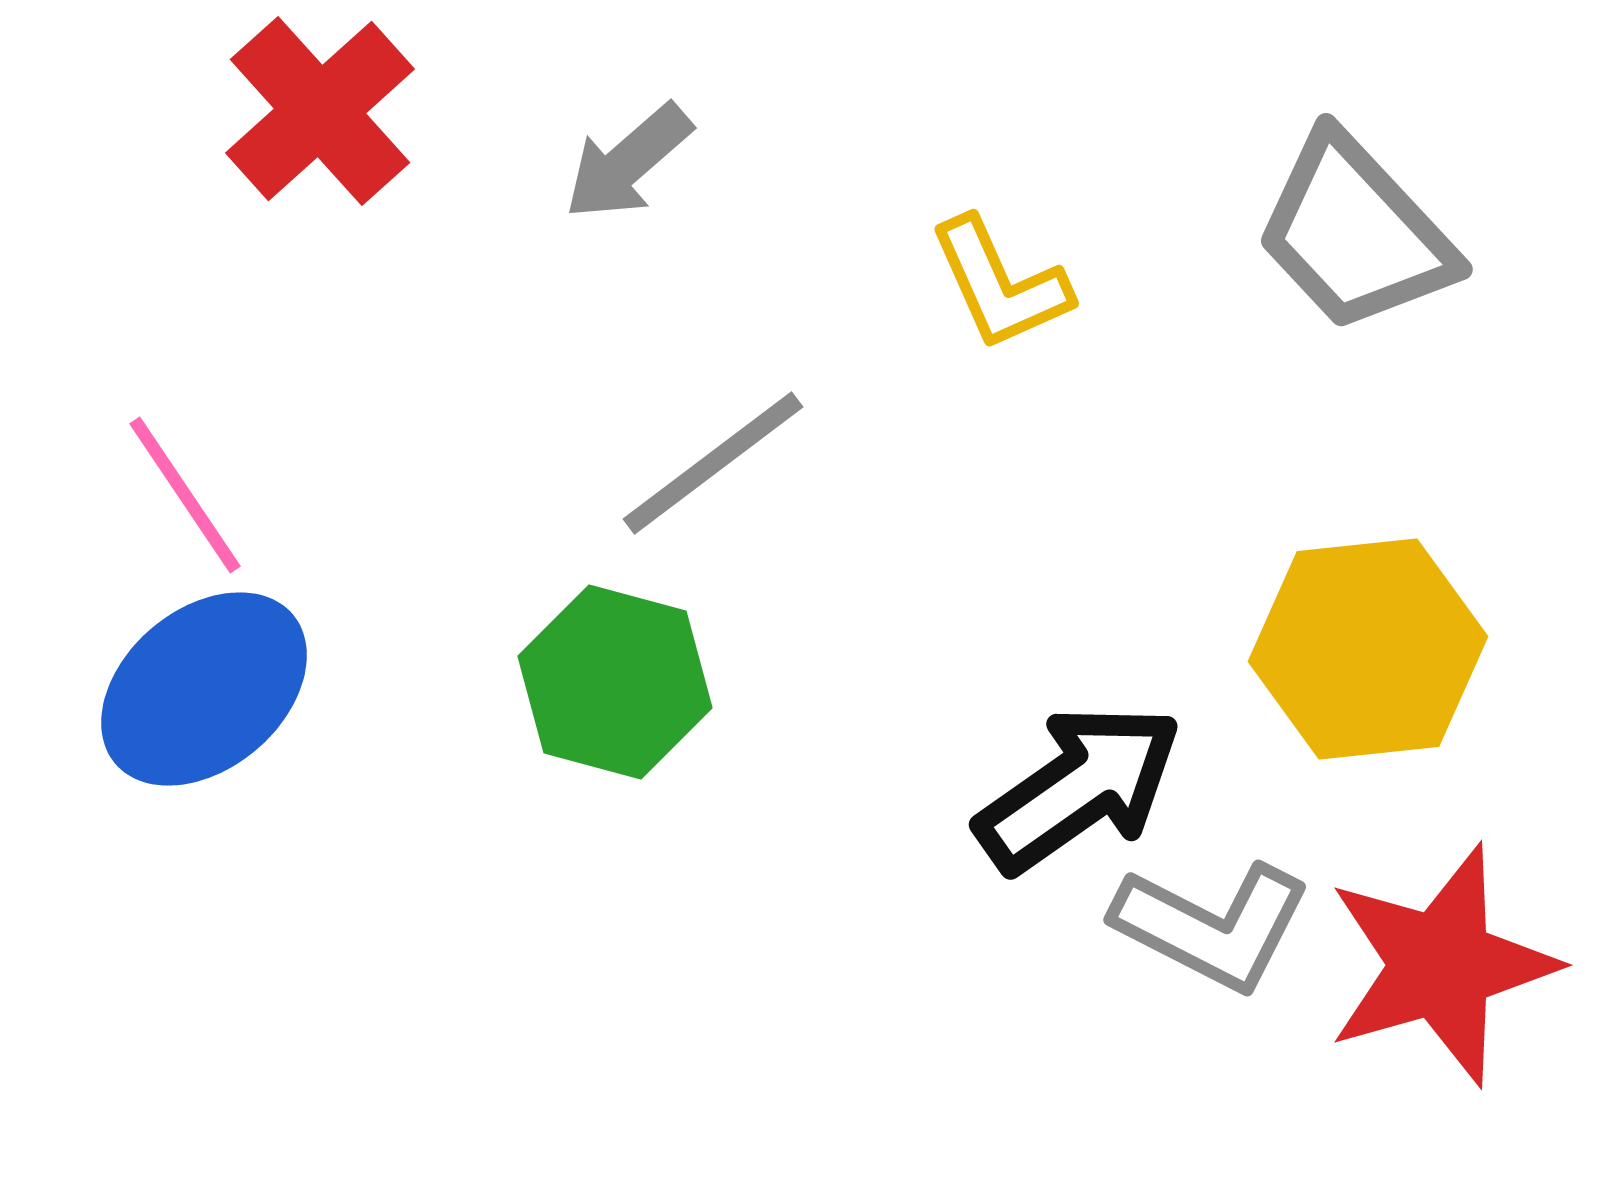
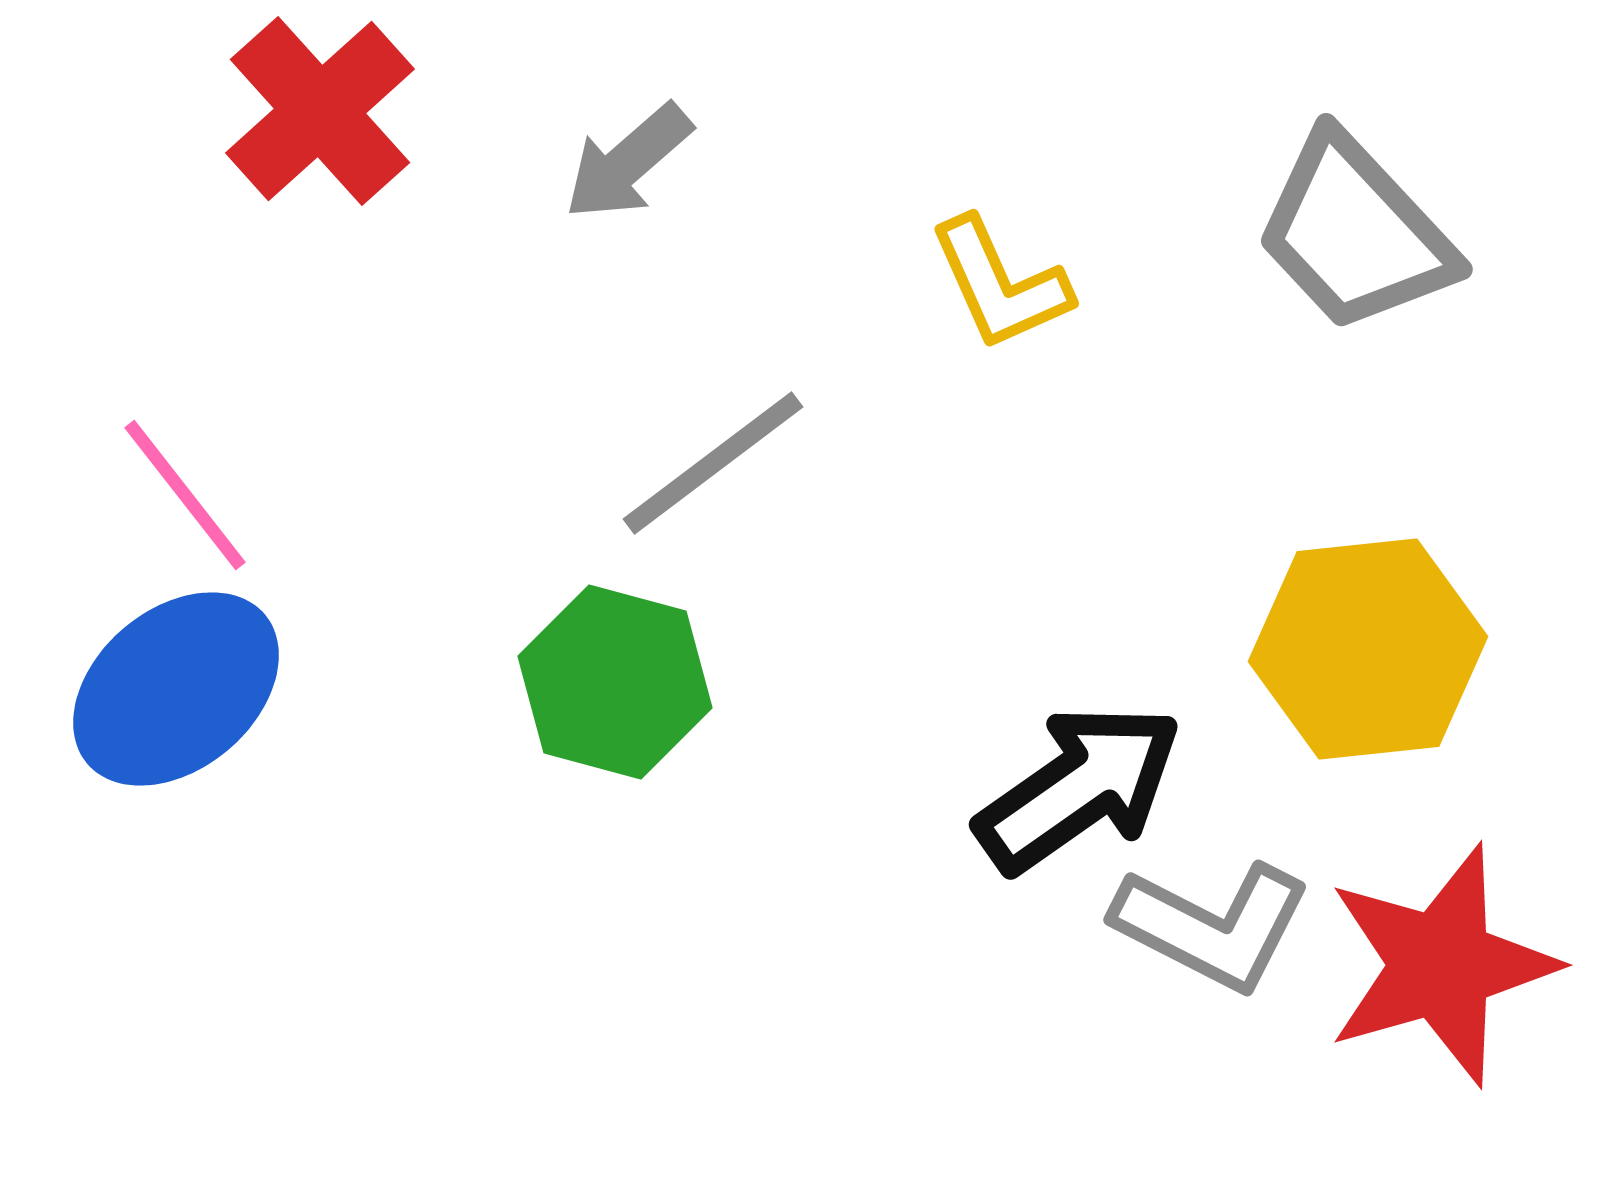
pink line: rotated 4 degrees counterclockwise
blue ellipse: moved 28 px left
